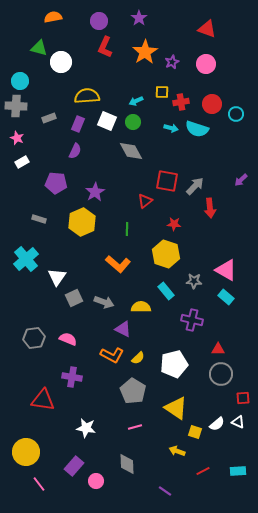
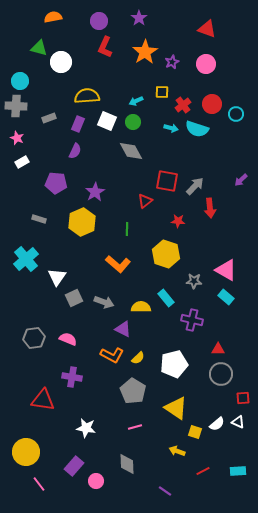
red cross at (181, 102): moved 2 px right, 3 px down; rotated 28 degrees counterclockwise
red star at (174, 224): moved 4 px right, 3 px up
cyan rectangle at (166, 291): moved 7 px down
